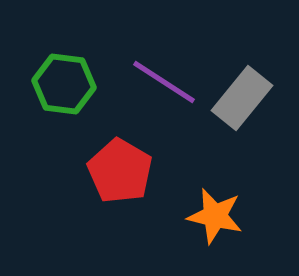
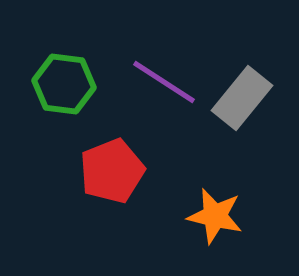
red pentagon: moved 8 px left; rotated 20 degrees clockwise
